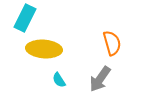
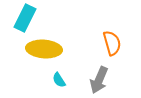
gray arrow: moved 1 px left, 1 px down; rotated 12 degrees counterclockwise
